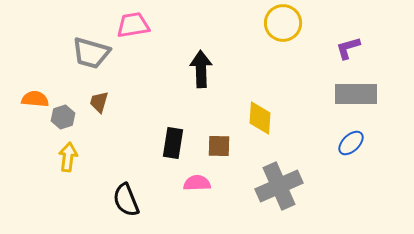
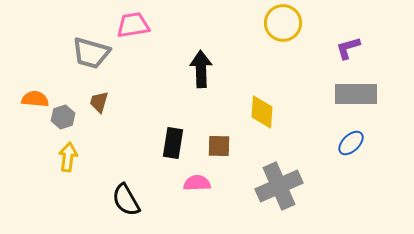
yellow diamond: moved 2 px right, 6 px up
black semicircle: rotated 8 degrees counterclockwise
